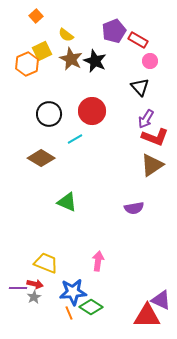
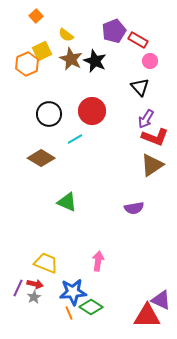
purple line: rotated 66 degrees counterclockwise
